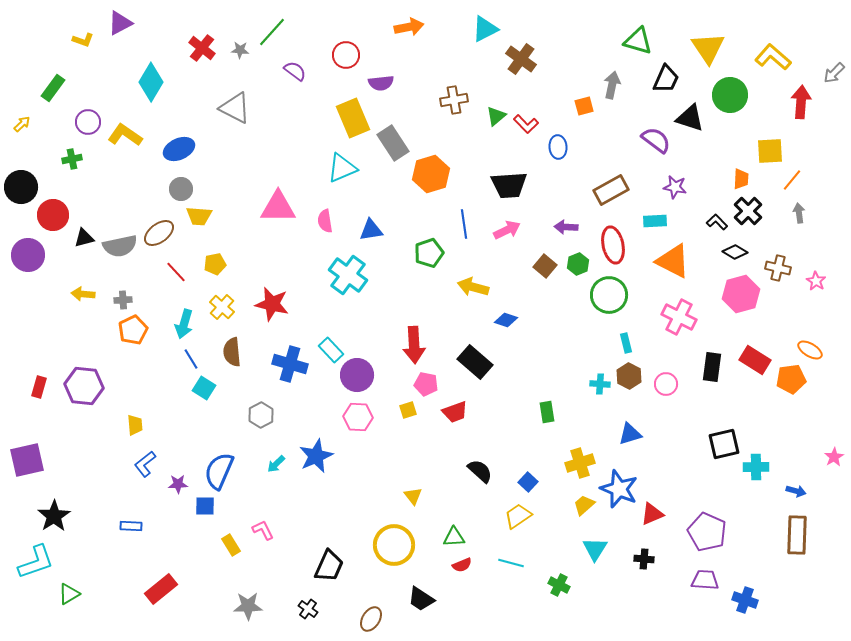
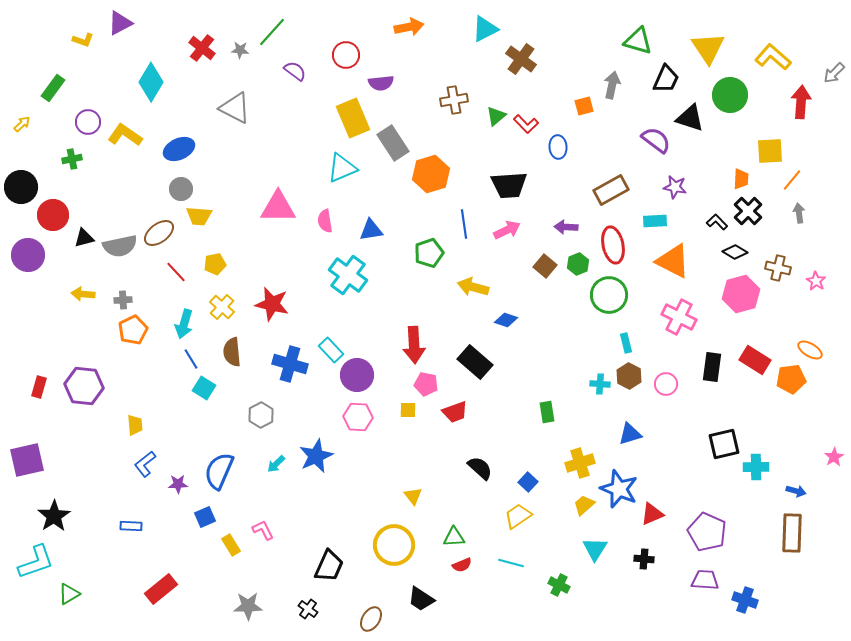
yellow square at (408, 410): rotated 18 degrees clockwise
black semicircle at (480, 471): moved 3 px up
blue square at (205, 506): moved 11 px down; rotated 25 degrees counterclockwise
brown rectangle at (797, 535): moved 5 px left, 2 px up
